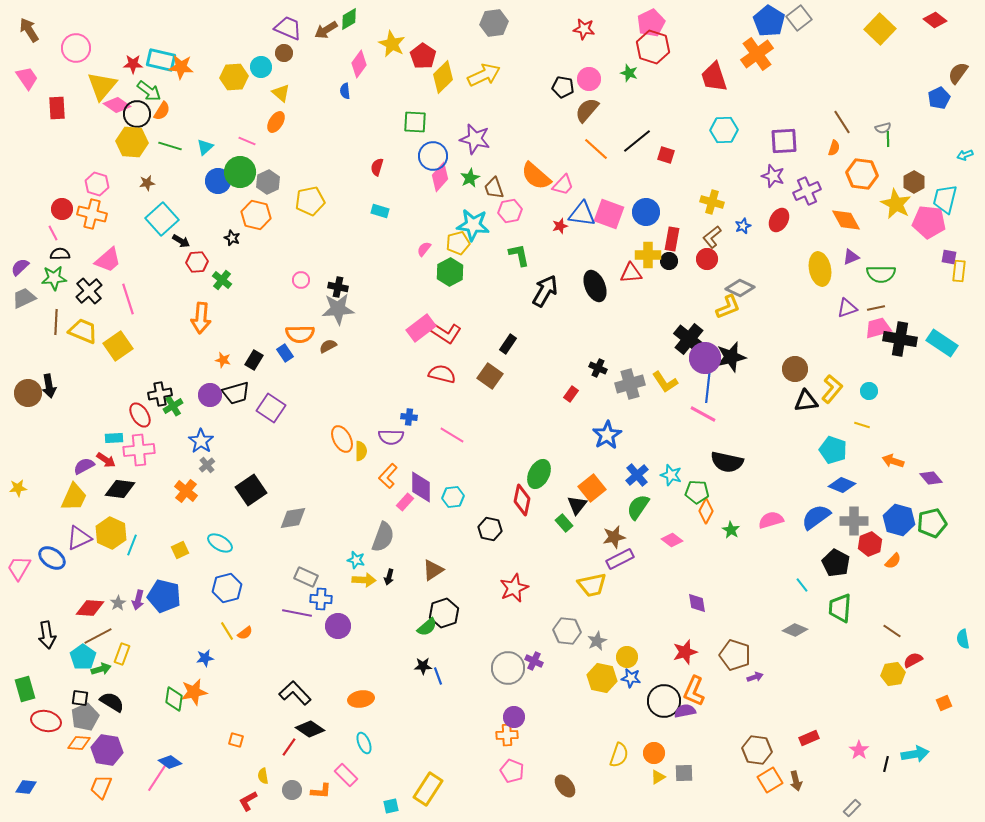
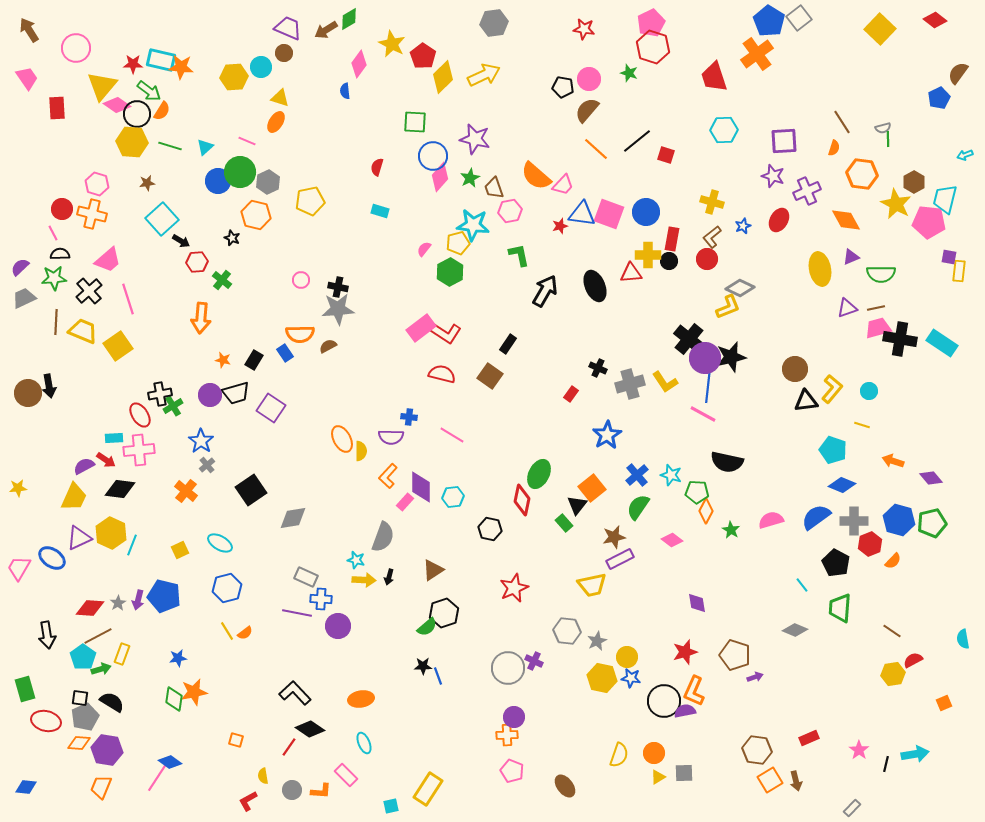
yellow triangle at (281, 93): moved 1 px left, 5 px down; rotated 24 degrees counterclockwise
blue star at (205, 658): moved 27 px left
